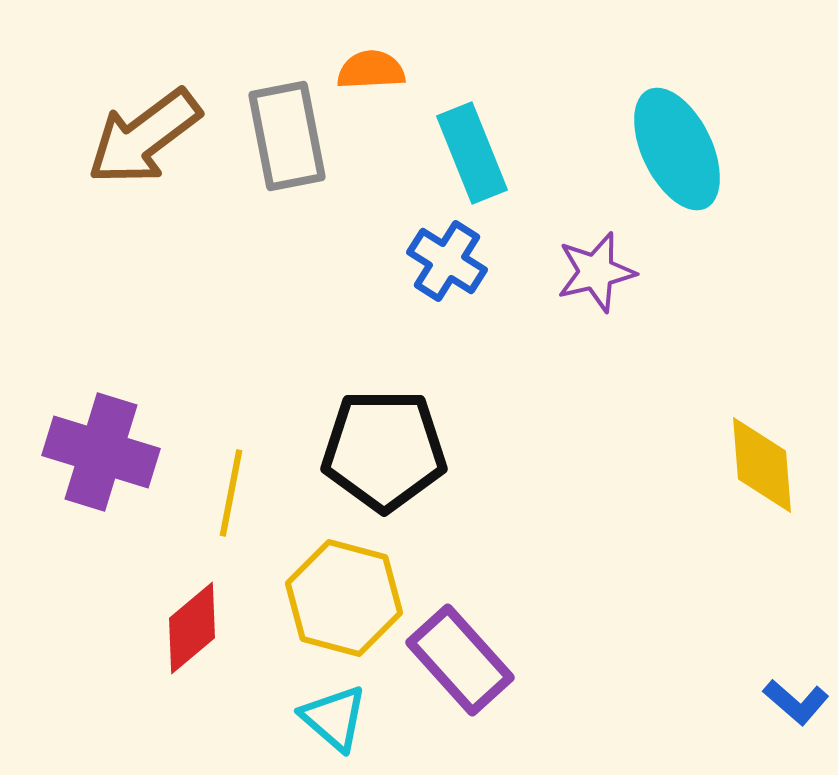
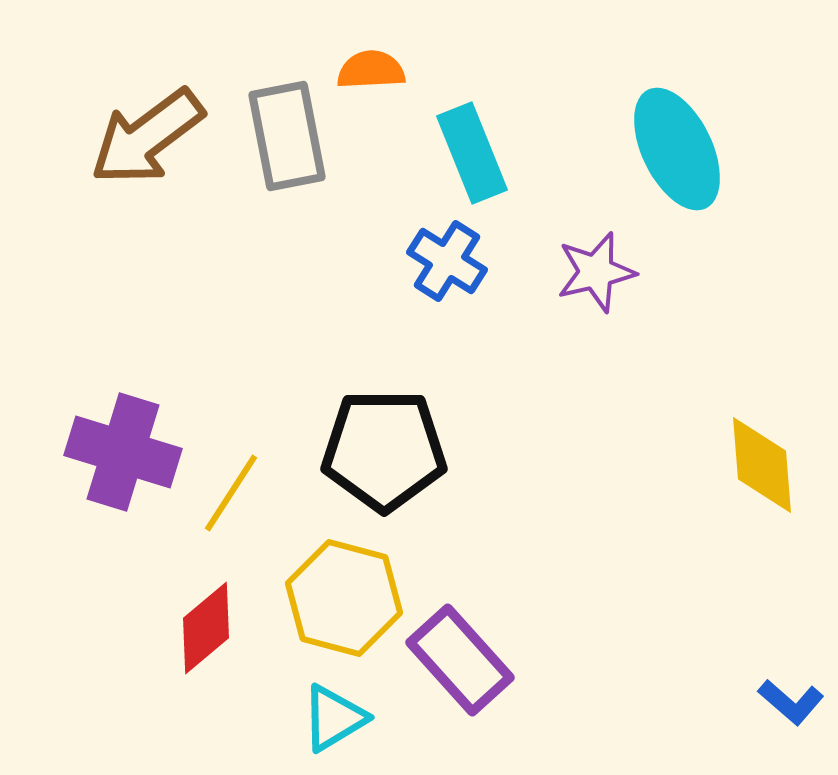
brown arrow: moved 3 px right
purple cross: moved 22 px right
yellow line: rotated 22 degrees clockwise
red diamond: moved 14 px right
blue L-shape: moved 5 px left
cyan triangle: rotated 48 degrees clockwise
